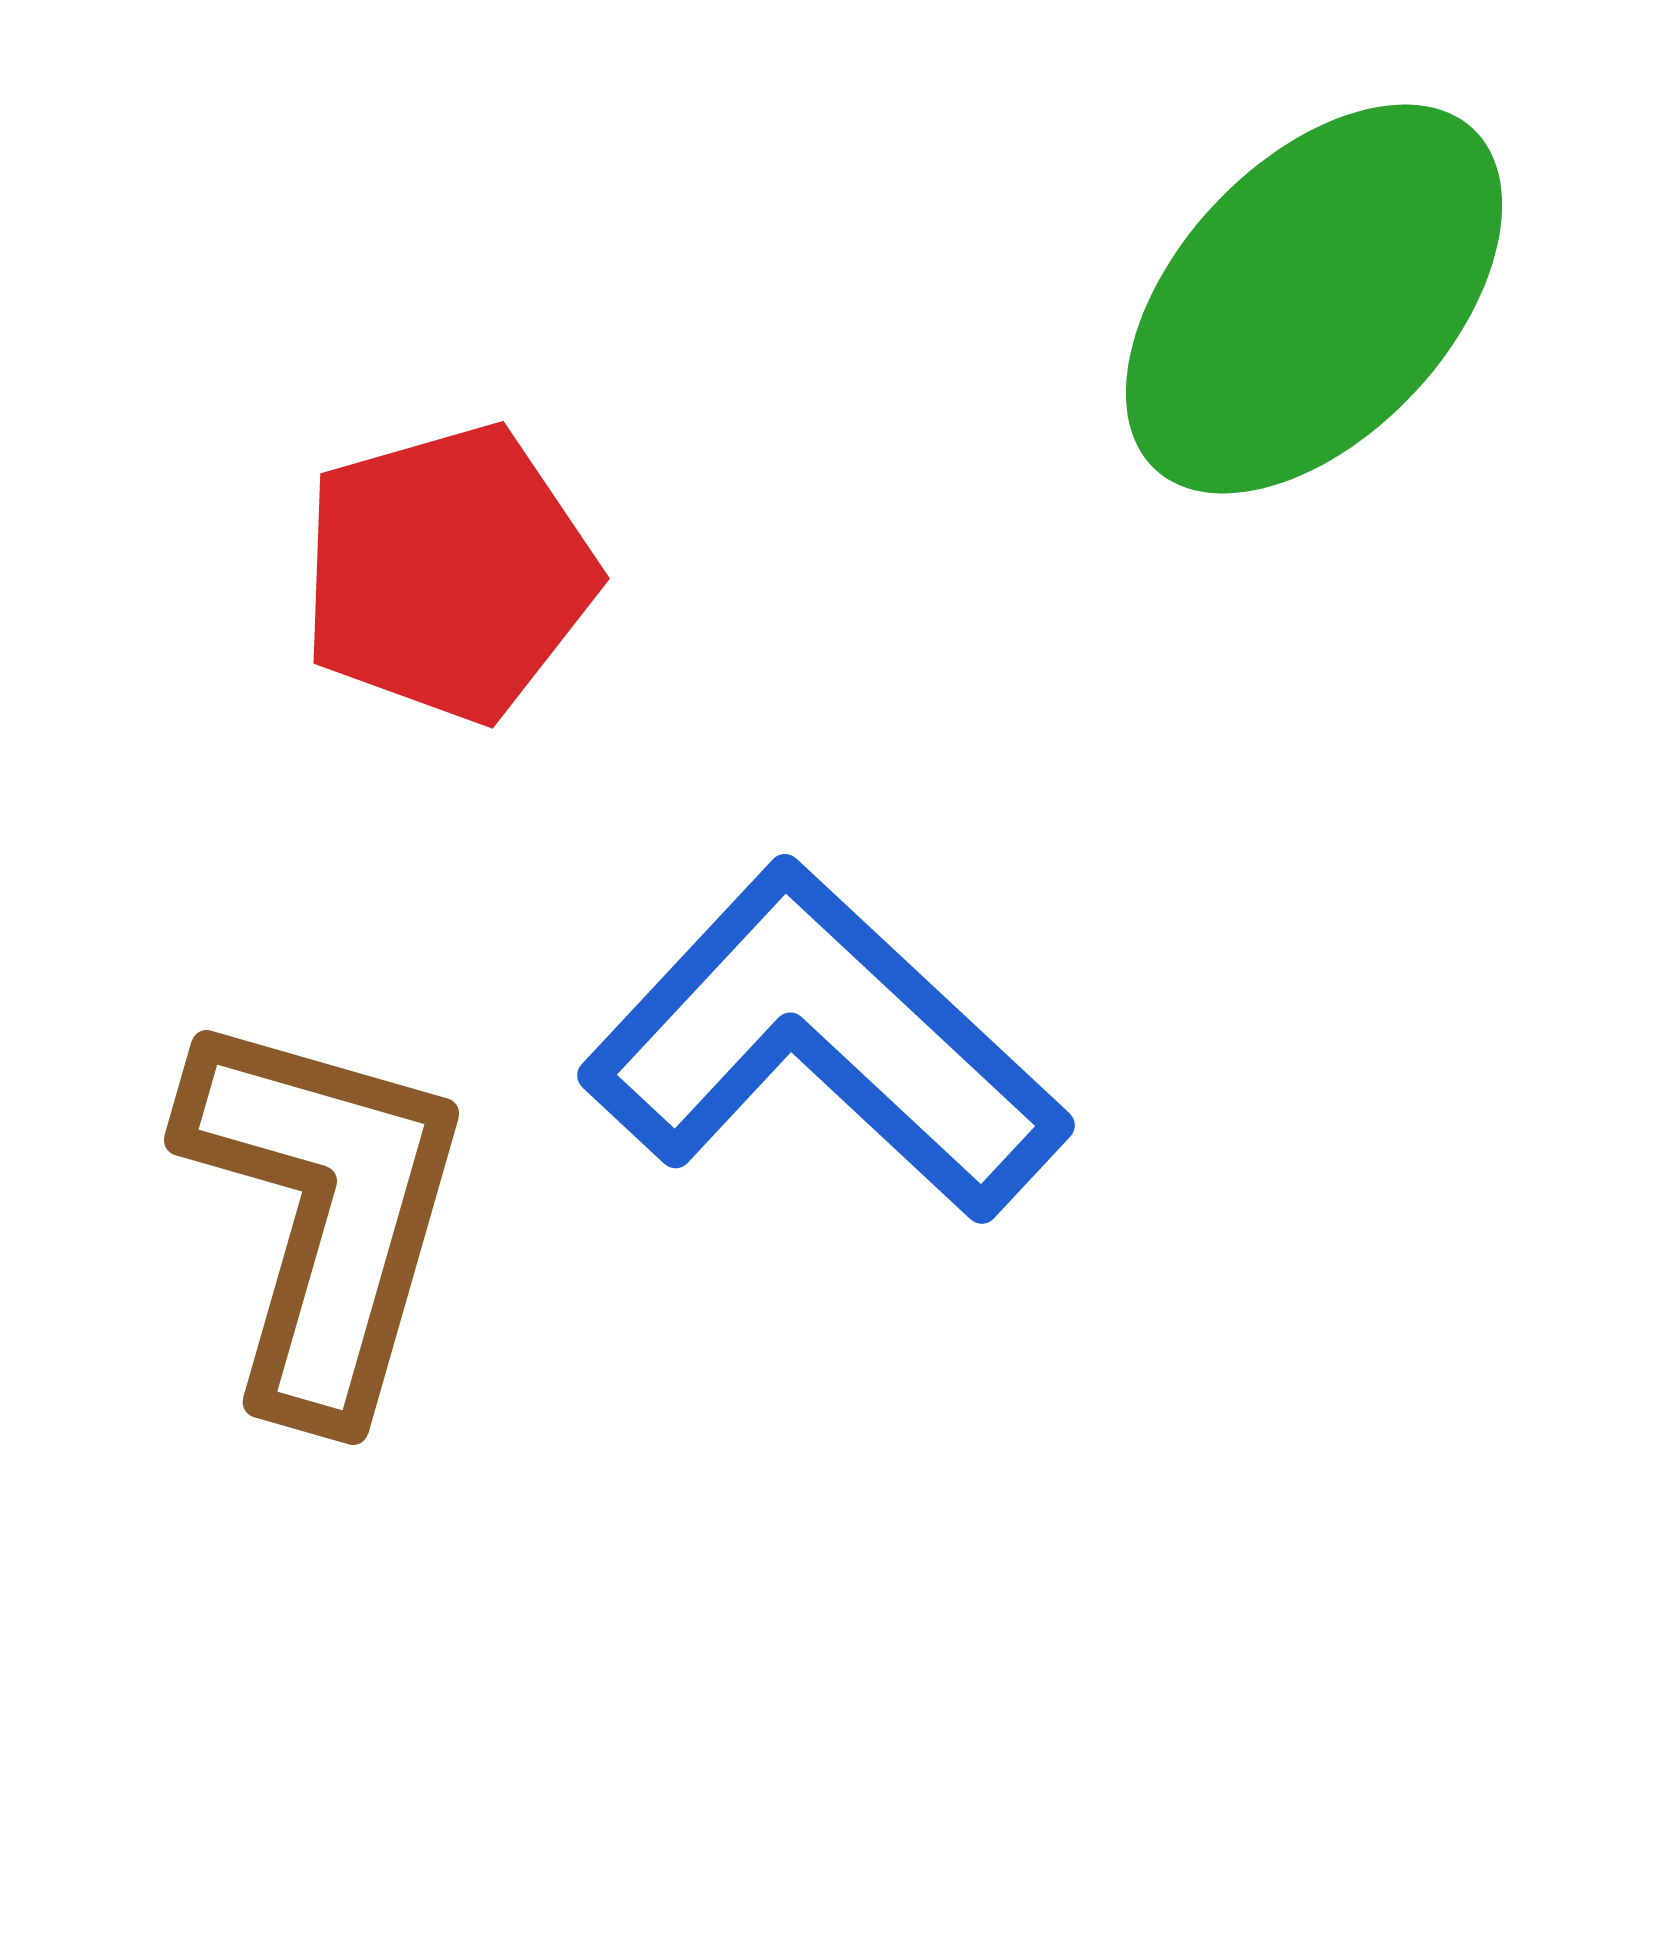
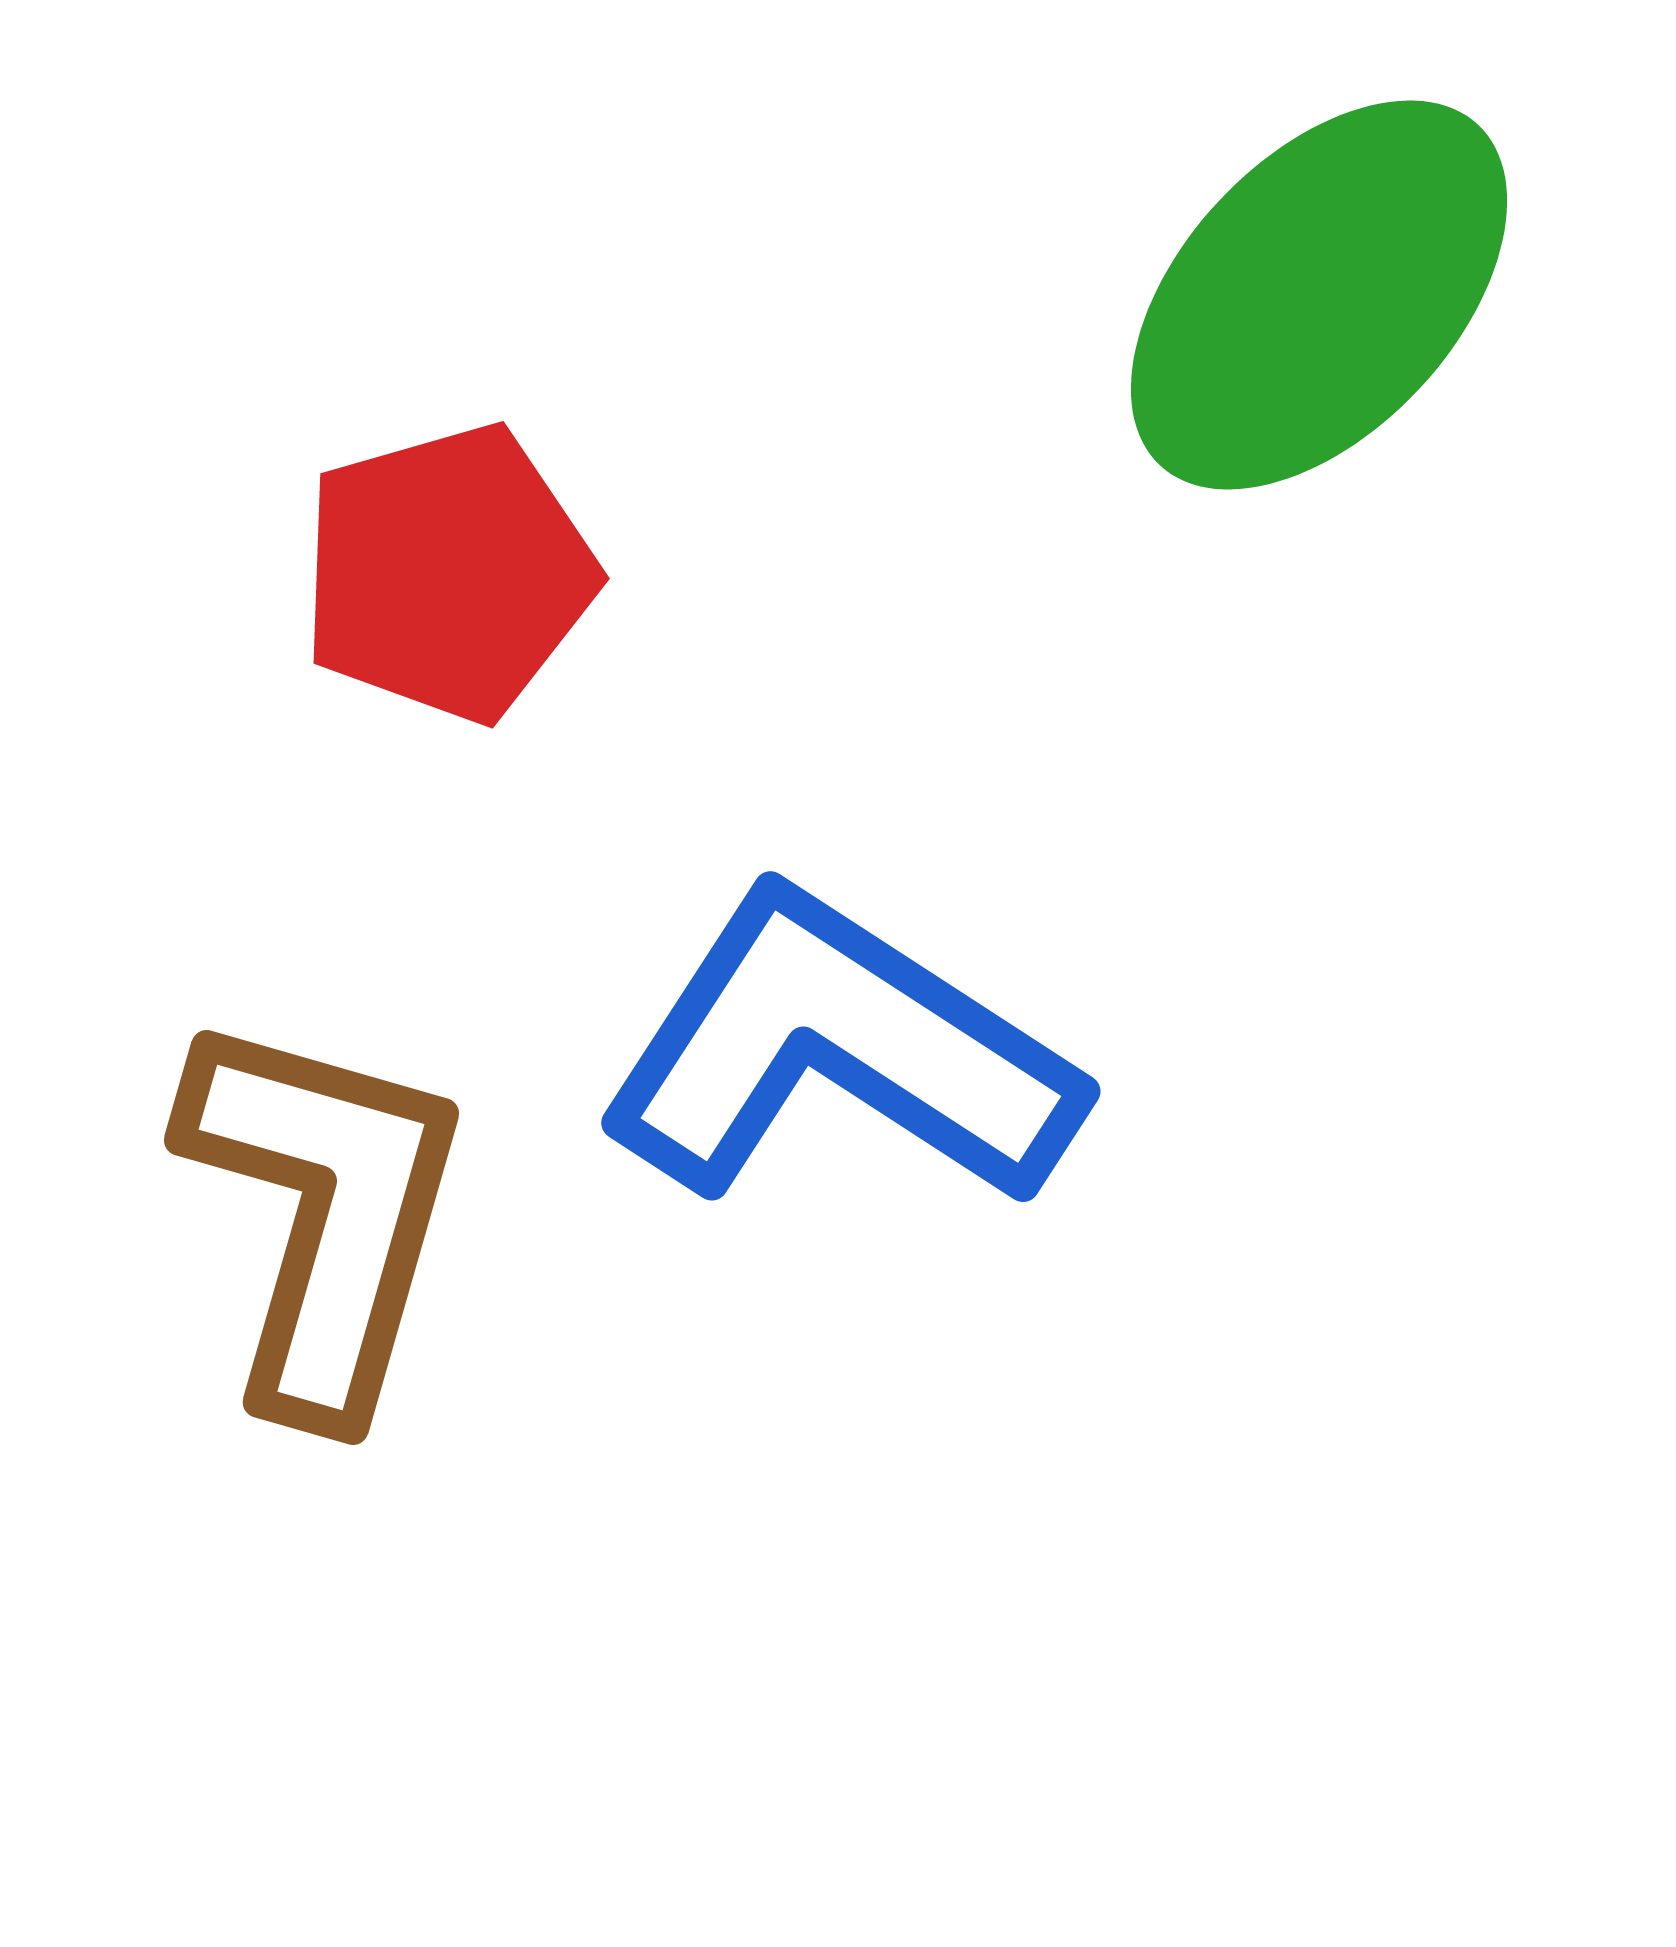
green ellipse: moved 5 px right, 4 px up
blue L-shape: moved 15 px right, 8 px down; rotated 10 degrees counterclockwise
